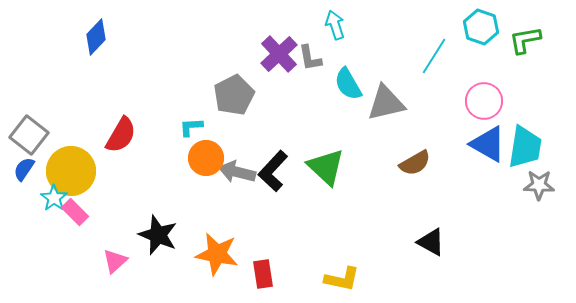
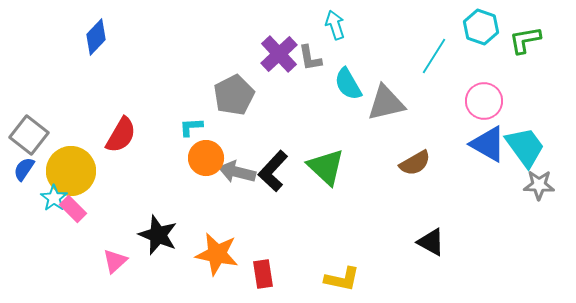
cyan trapezoid: rotated 45 degrees counterclockwise
pink rectangle: moved 2 px left, 3 px up
